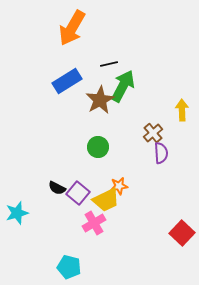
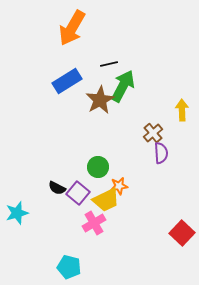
green circle: moved 20 px down
